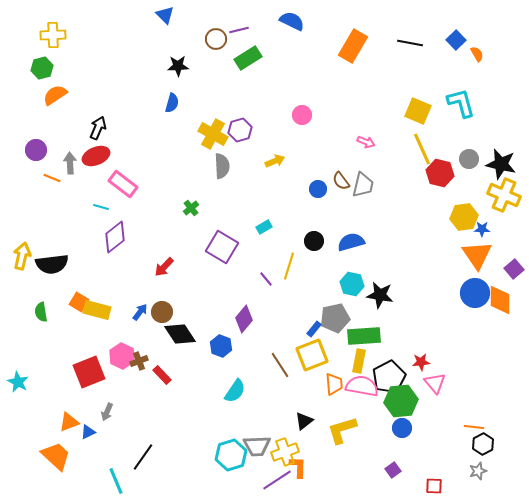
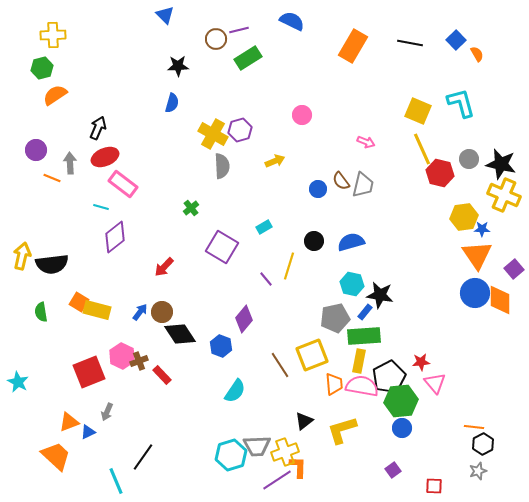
red ellipse at (96, 156): moved 9 px right, 1 px down
blue rectangle at (314, 329): moved 51 px right, 17 px up
